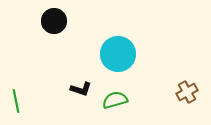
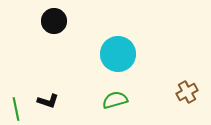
black L-shape: moved 33 px left, 12 px down
green line: moved 8 px down
